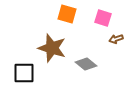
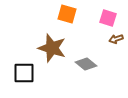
pink square: moved 5 px right
